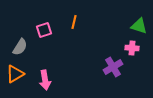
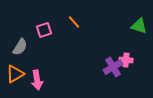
orange line: rotated 56 degrees counterclockwise
pink cross: moved 6 px left, 12 px down
pink arrow: moved 8 px left
